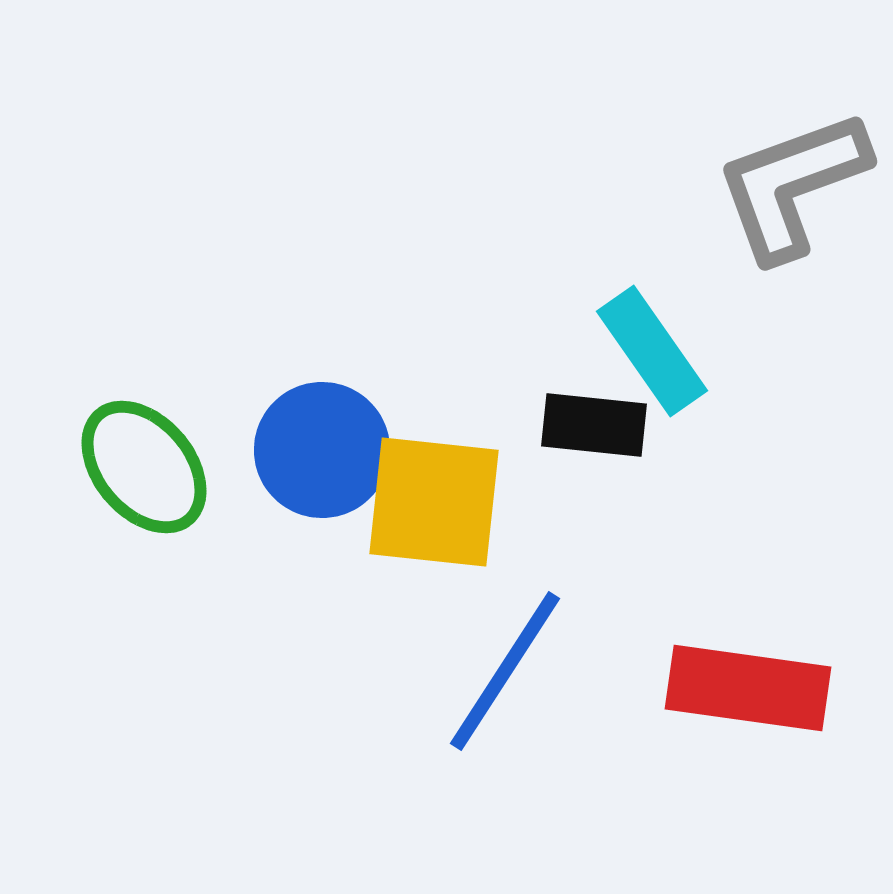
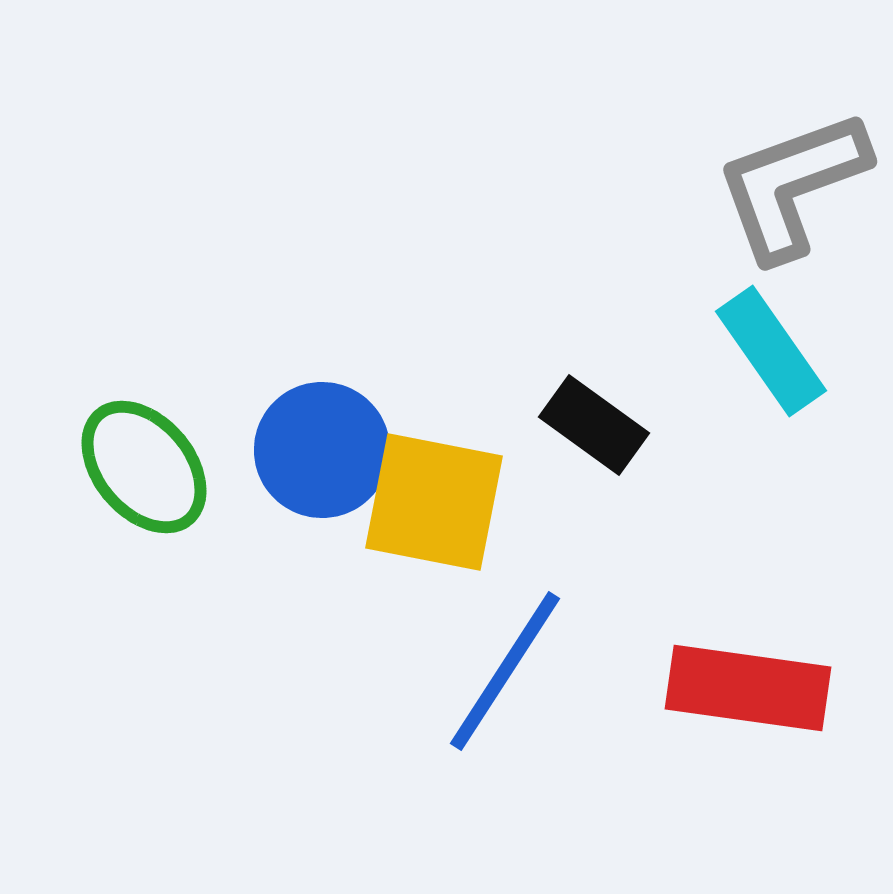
cyan rectangle: moved 119 px right
black rectangle: rotated 30 degrees clockwise
yellow square: rotated 5 degrees clockwise
